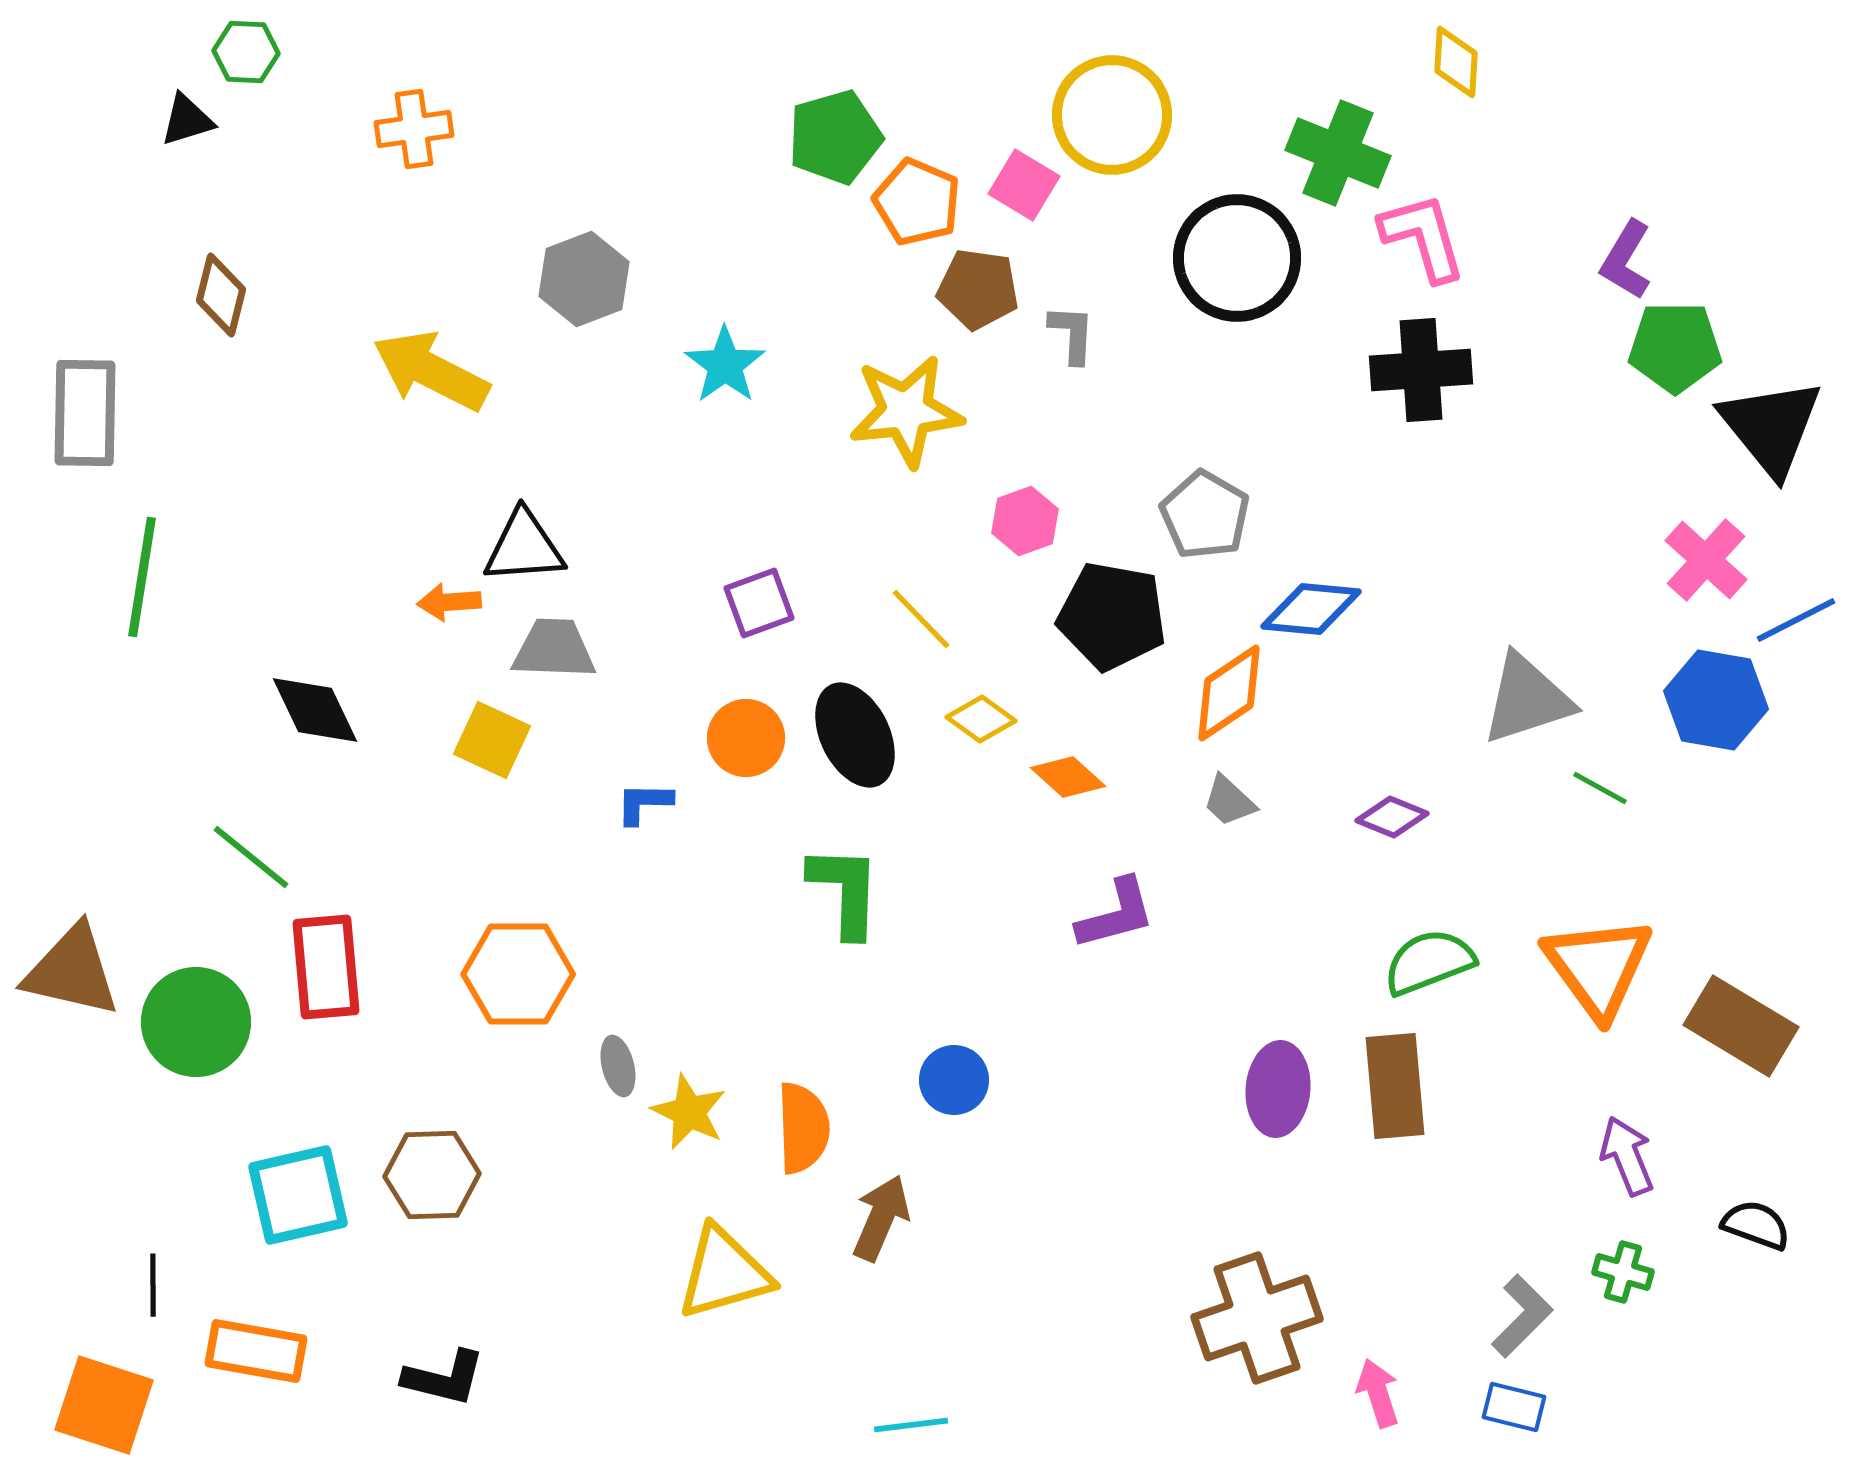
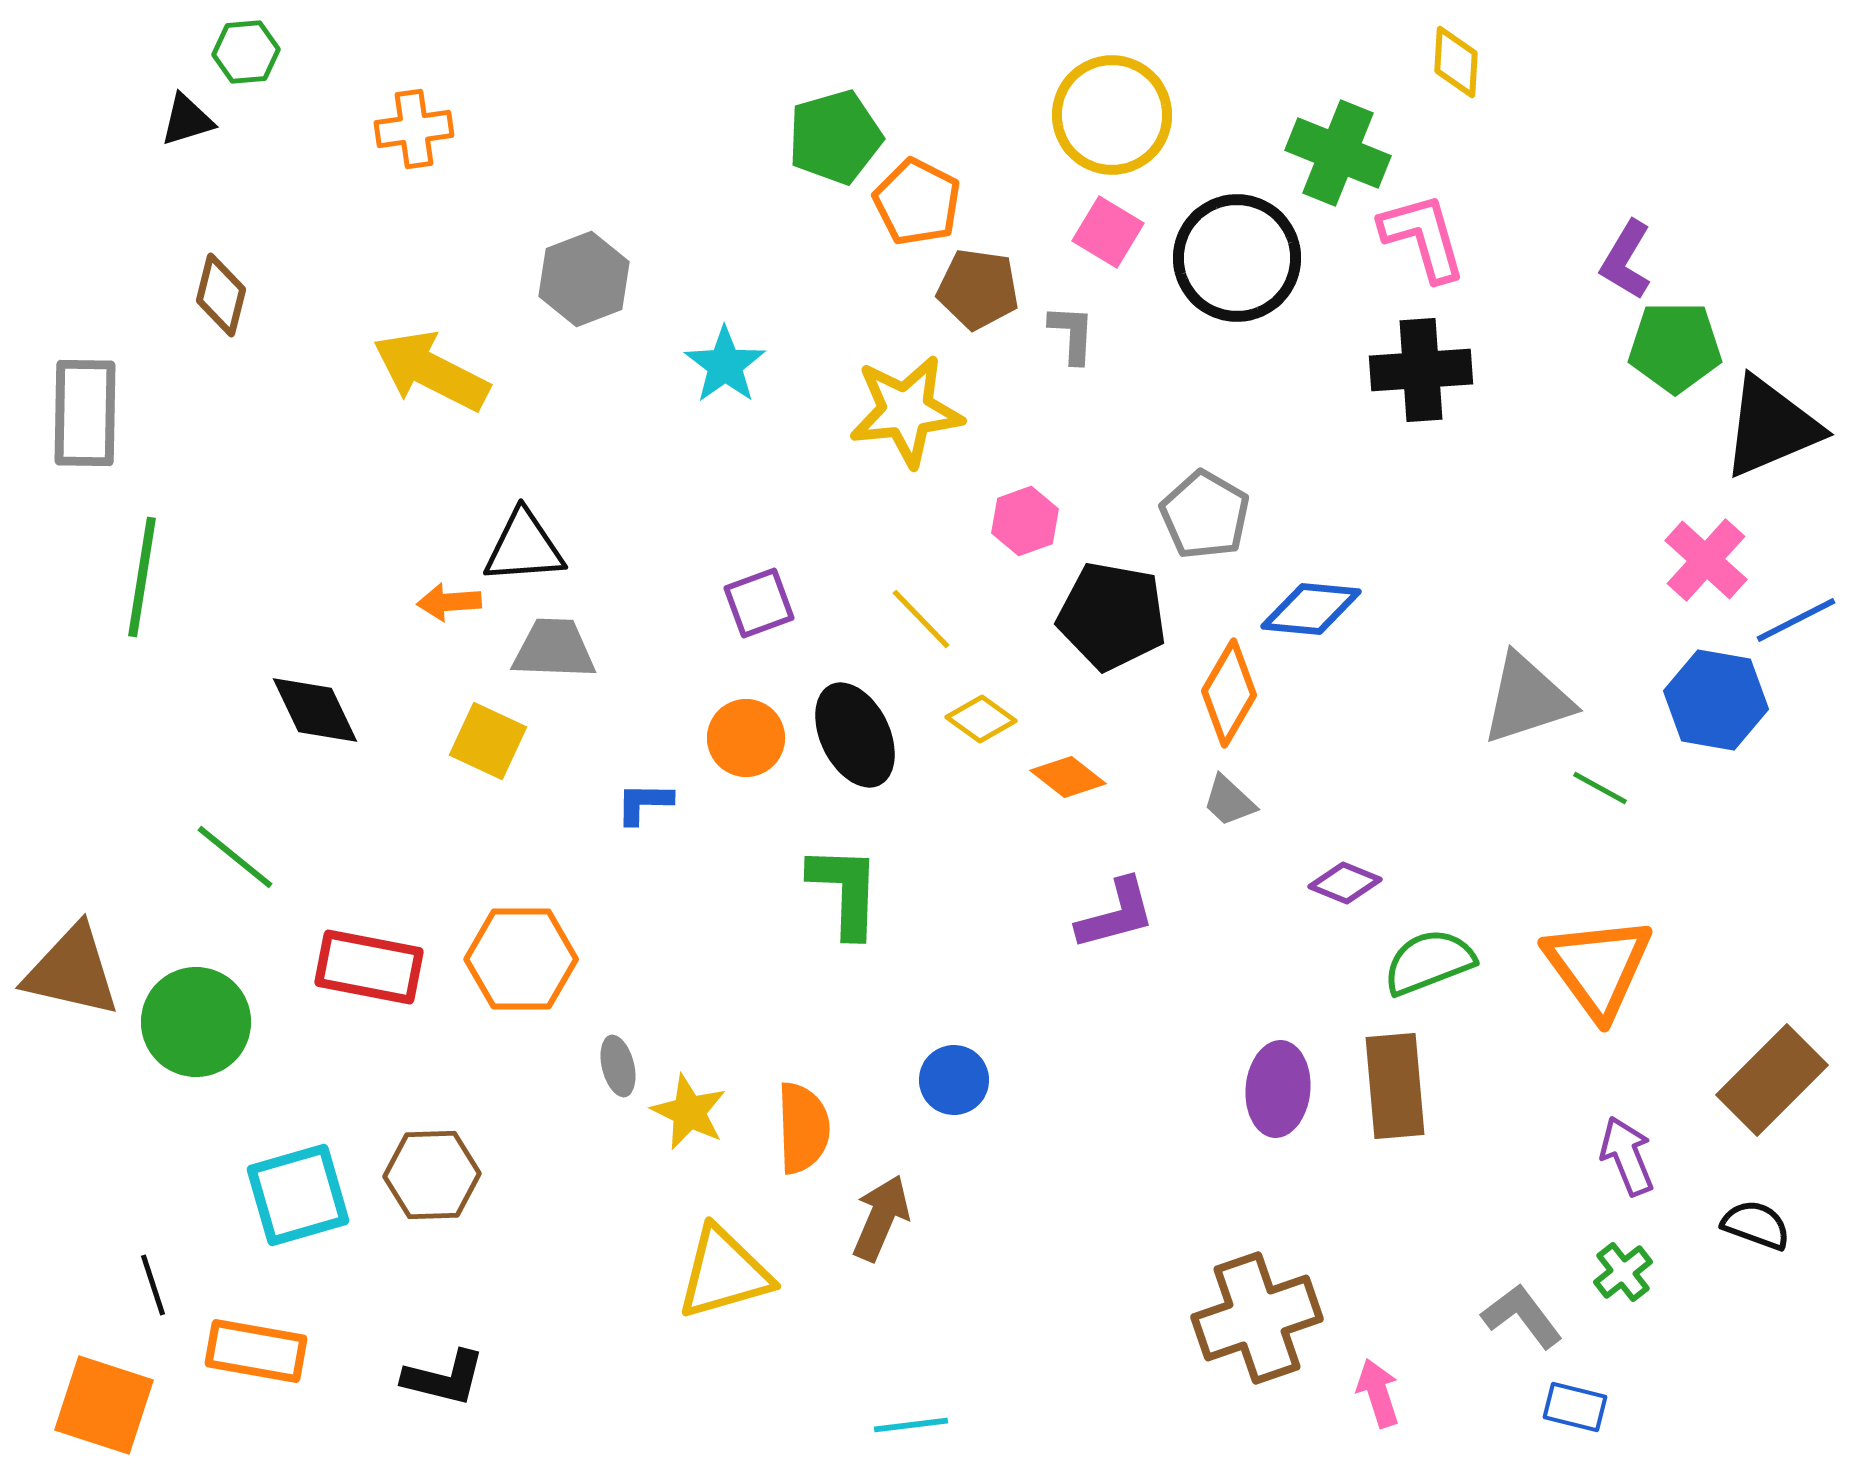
green hexagon at (246, 52): rotated 8 degrees counterclockwise
pink square at (1024, 185): moved 84 px right, 47 px down
orange pentagon at (917, 202): rotated 4 degrees clockwise
black triangle at (1771, 427): rotated 46 degrees clockwise
orange diamond at (1229, 693): rotated 26 degrees counterclockwise
yellow square at (492, 740): moved 4 px left, 1 px down
orange diamond at (1068, 777): rotated 4 degrees counterclockwise
purple diamond at (1392, 817): moved 47 px left, 66 px down
green line at (251, 857): moved 16 px left
red rectangle at (326, 967): moved 43 px right; rotated 74 degrees counterclockwise
orange hexagon at (518, 974): moved 3 px right, 15 px up
brown rectangle at (1741, 1026): moved 31 px right, 54 px down; rotated 76 degrees counterclockwise
cyan square at (298, 1195): rotated 3 degrees counterclockwise
green cross at (1623, 1272): rotated 36 degrees clockwise
black line at (153, 1285): rotated 18 degrees counterclockwise
gray L-shape at (1522, 1316): rotated 82 degrees counterclockwise
blue rectangle at (1514, 1407): moved 61 px right
